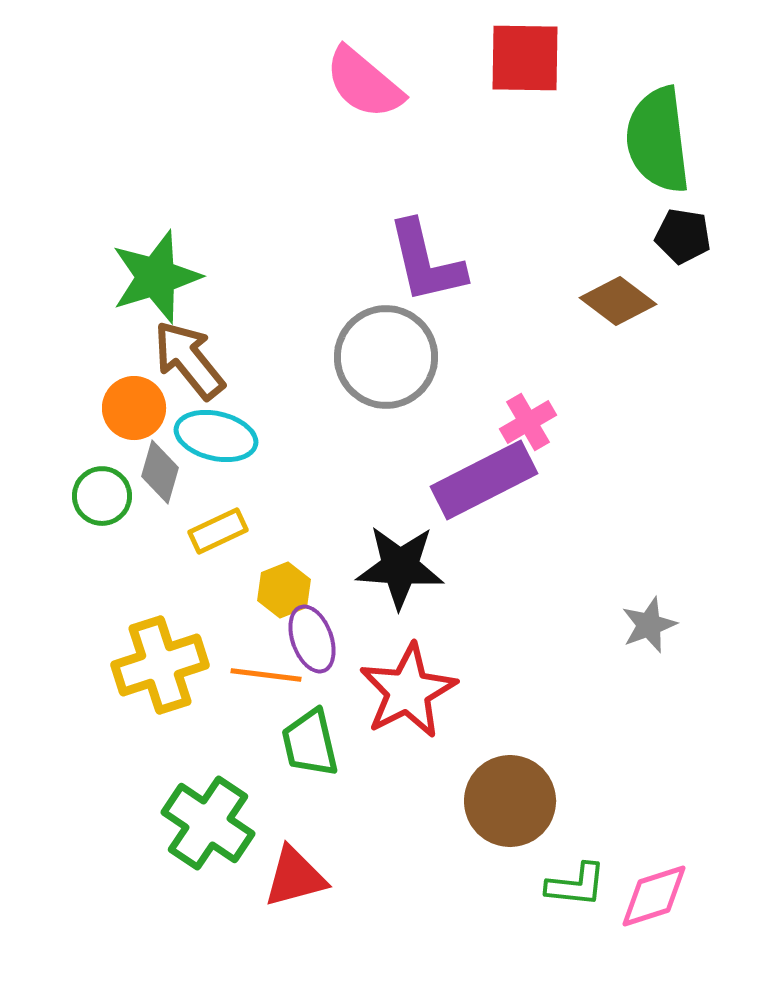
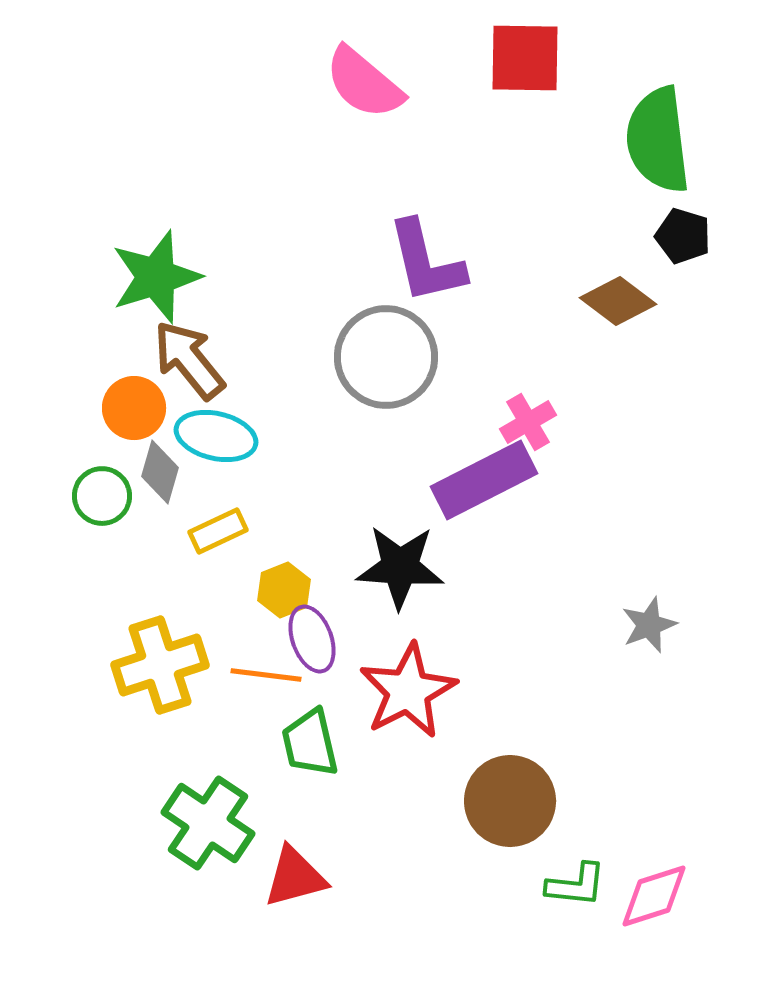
black pentagon: rotated 8 degrees clockwise
